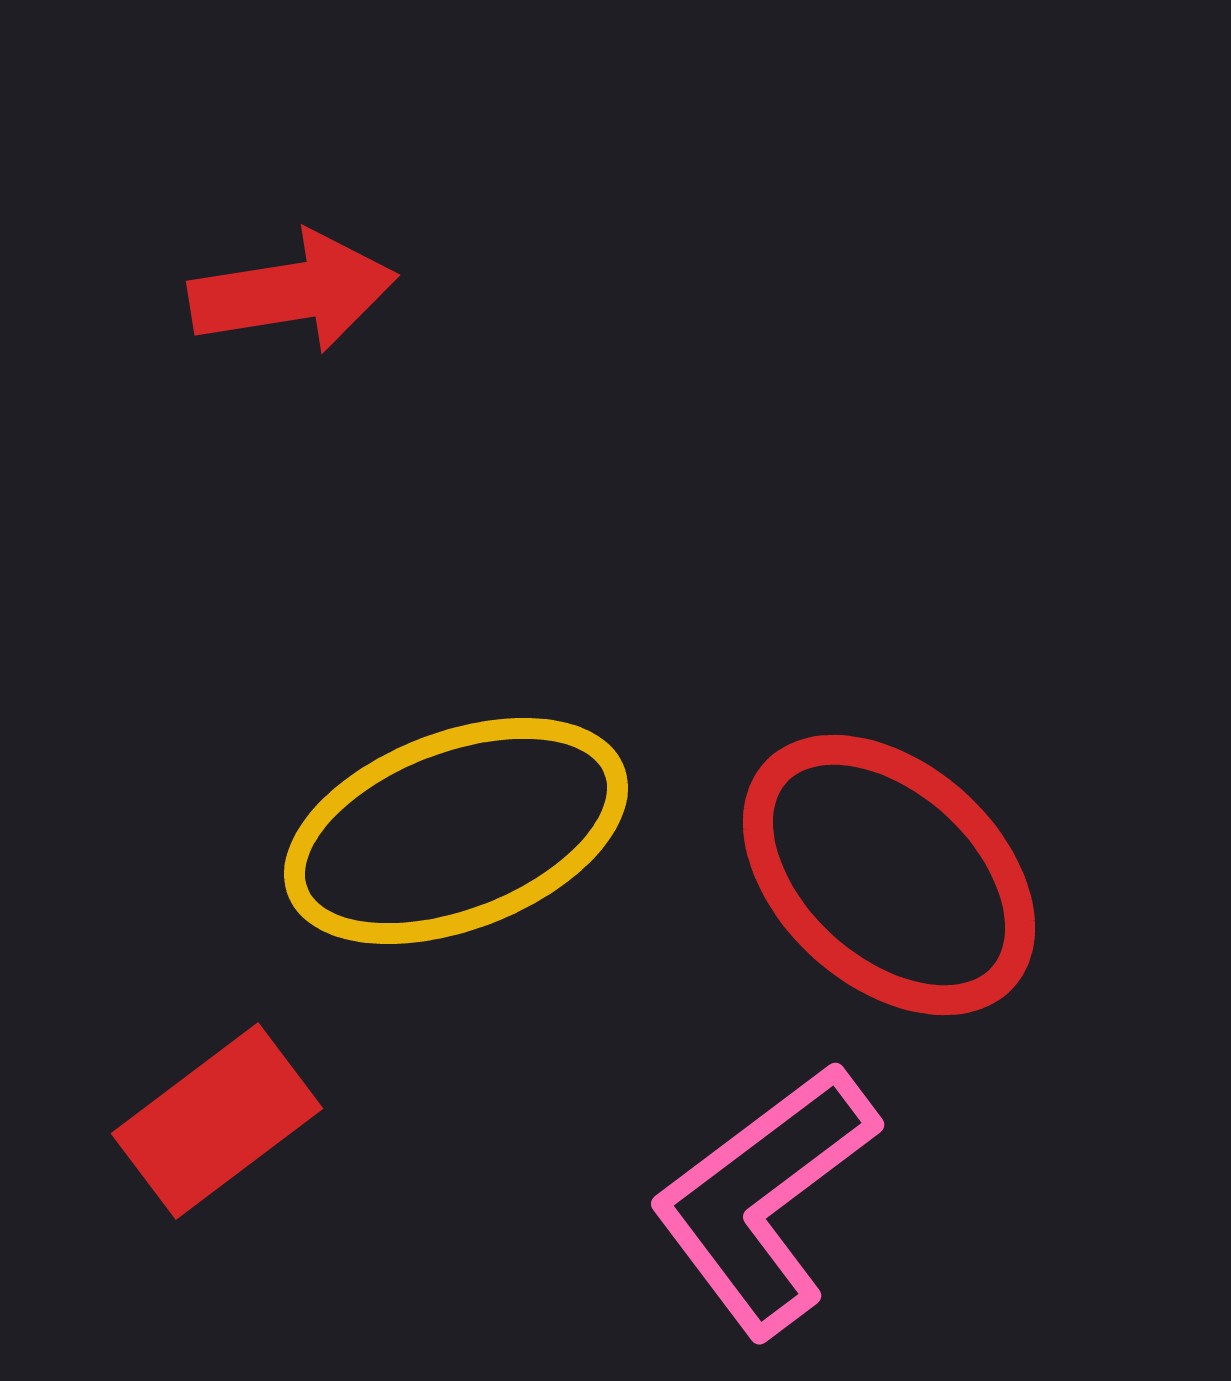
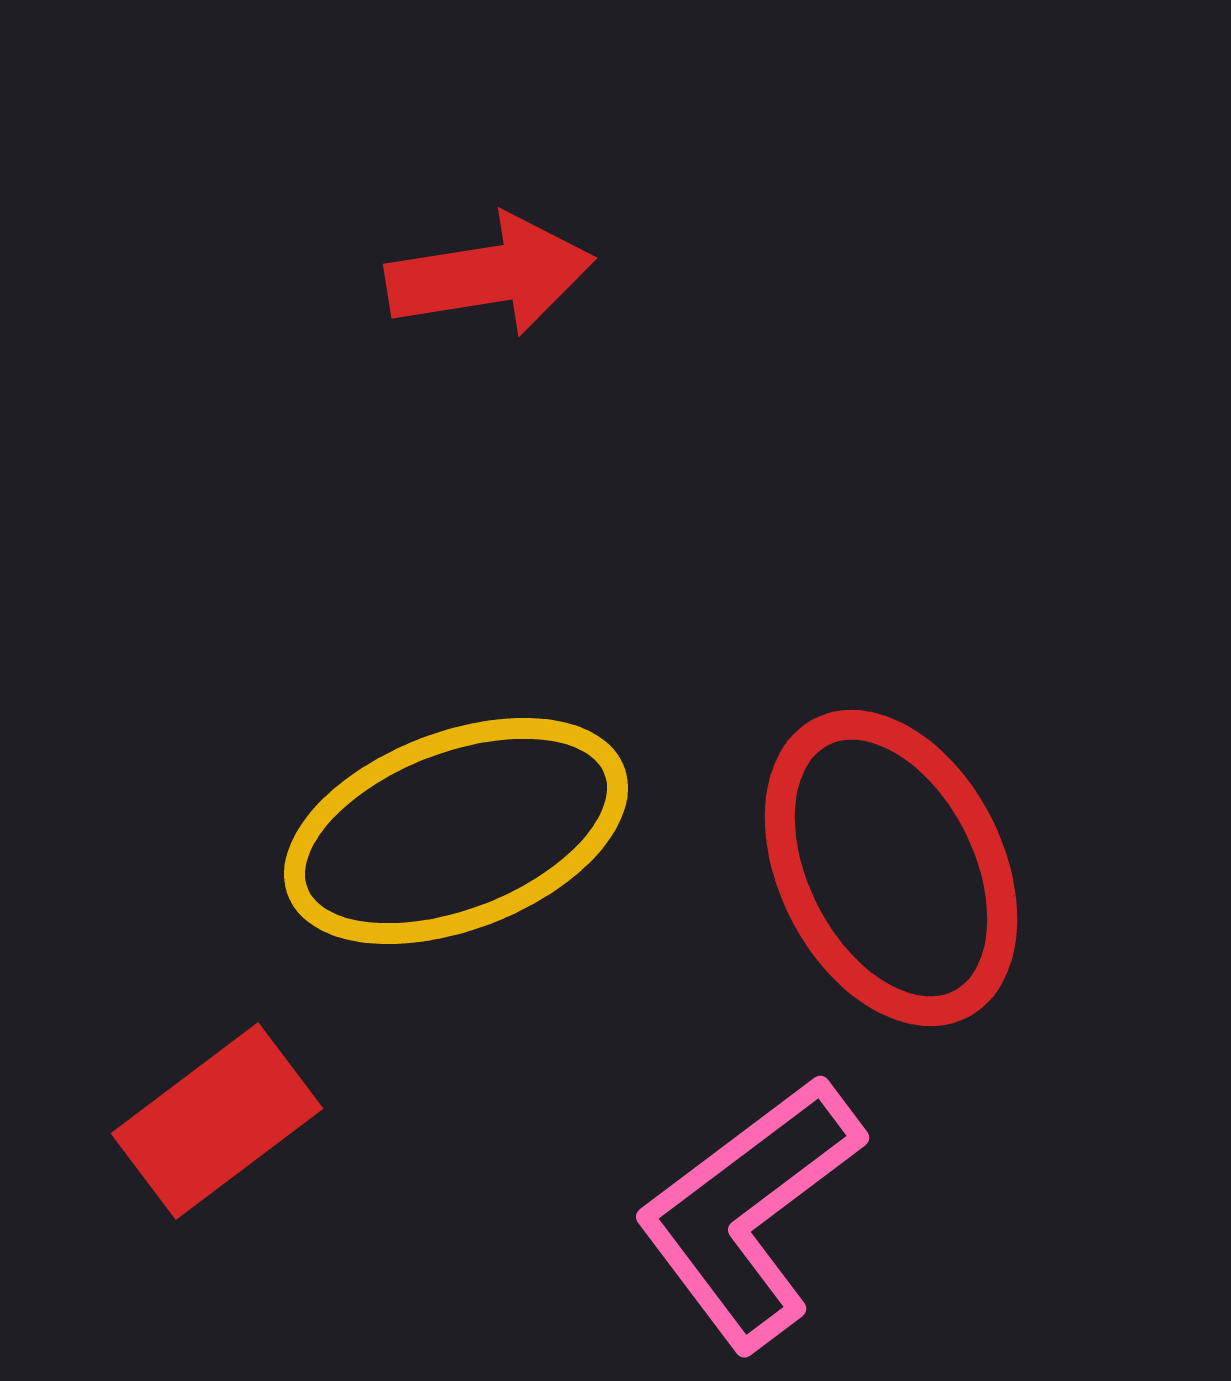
red arrow: moved 197 px right, 17 px up
red ellipse: moved 2 px right, 7 px up; rotated 21 degrees clockwise
pink L-shape: moved 15 px left, 13 px down
